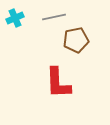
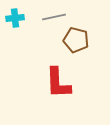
cyan cross: rotated 18 degrees clockwise
brown pentagon: rotated 25 degrees clockwise
